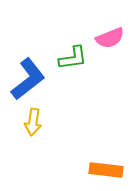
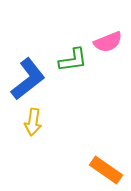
pink semicircle: moved 2 px left, 4 px down
green L-shape: moved 2 px down
orange rectangle: rotated 28 degrees clockwise
